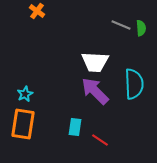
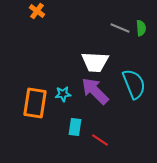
gray line: moved 1 px left, 3 px down
cyan semicircle: rotated 20 degrees counterclockwise
cyan star: moved 38 px right; rotated 21 degrees clockwise
orange rectangle: moved 12 px right, 21 px up
